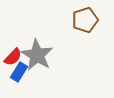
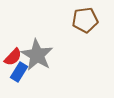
brown pentagon: rotated 10 degrees clockwise
